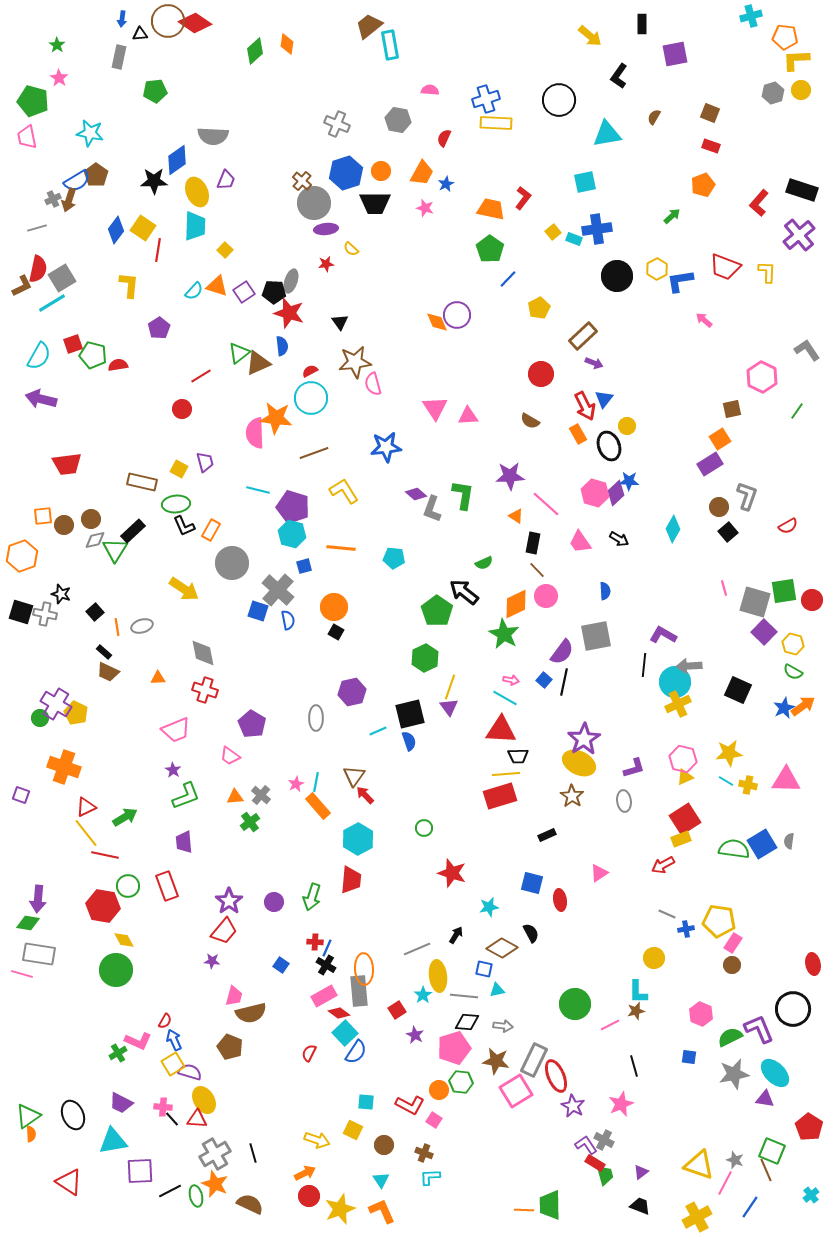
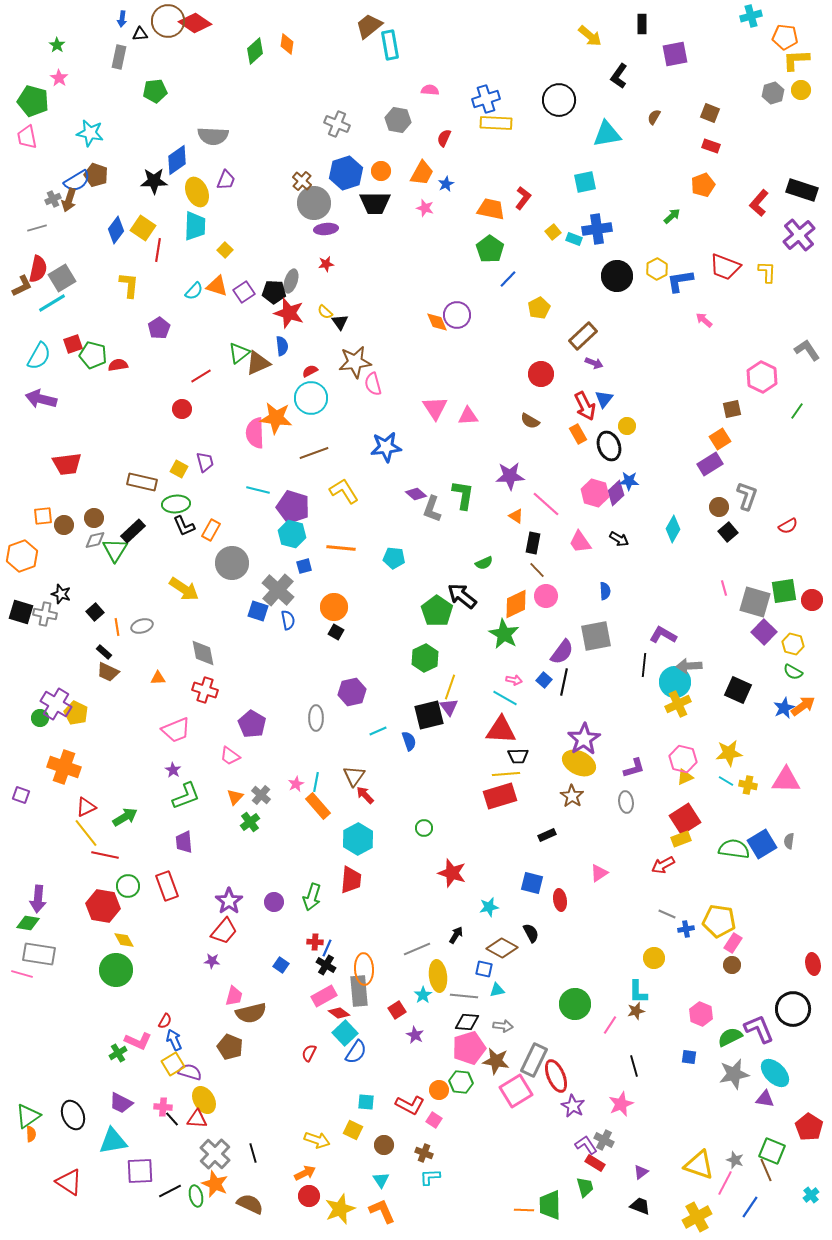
brown pentagon at (96, 175): rotated 15 degrees counterclockwise
yellow semicircle at (351, 249): moved 26 px left, 63 px down
brown circle at (91, 519): moved 3 px right, 1 px up
black arrow at (464, 592): moved 2 px left, 4 px down
pink arrow at (511, 680): moved 3 px right
black square at (410, 714): moved 19 px right, 1 px down
orange triangle at (235, 797): rotated 42 degrees counterclockwise
gray ellipse at (624, 801): moved 2 px right, 1 px down
pink line at (610, 1025): rotated 30 degrees counterclockwise
pink pentagon at (454, 1048): moved 15 px right
gray cross at (215, 1154): rotated 16 degrees counterclockwise
green trapezoid at (605, 1175): moved 20 px left, 12 px down
